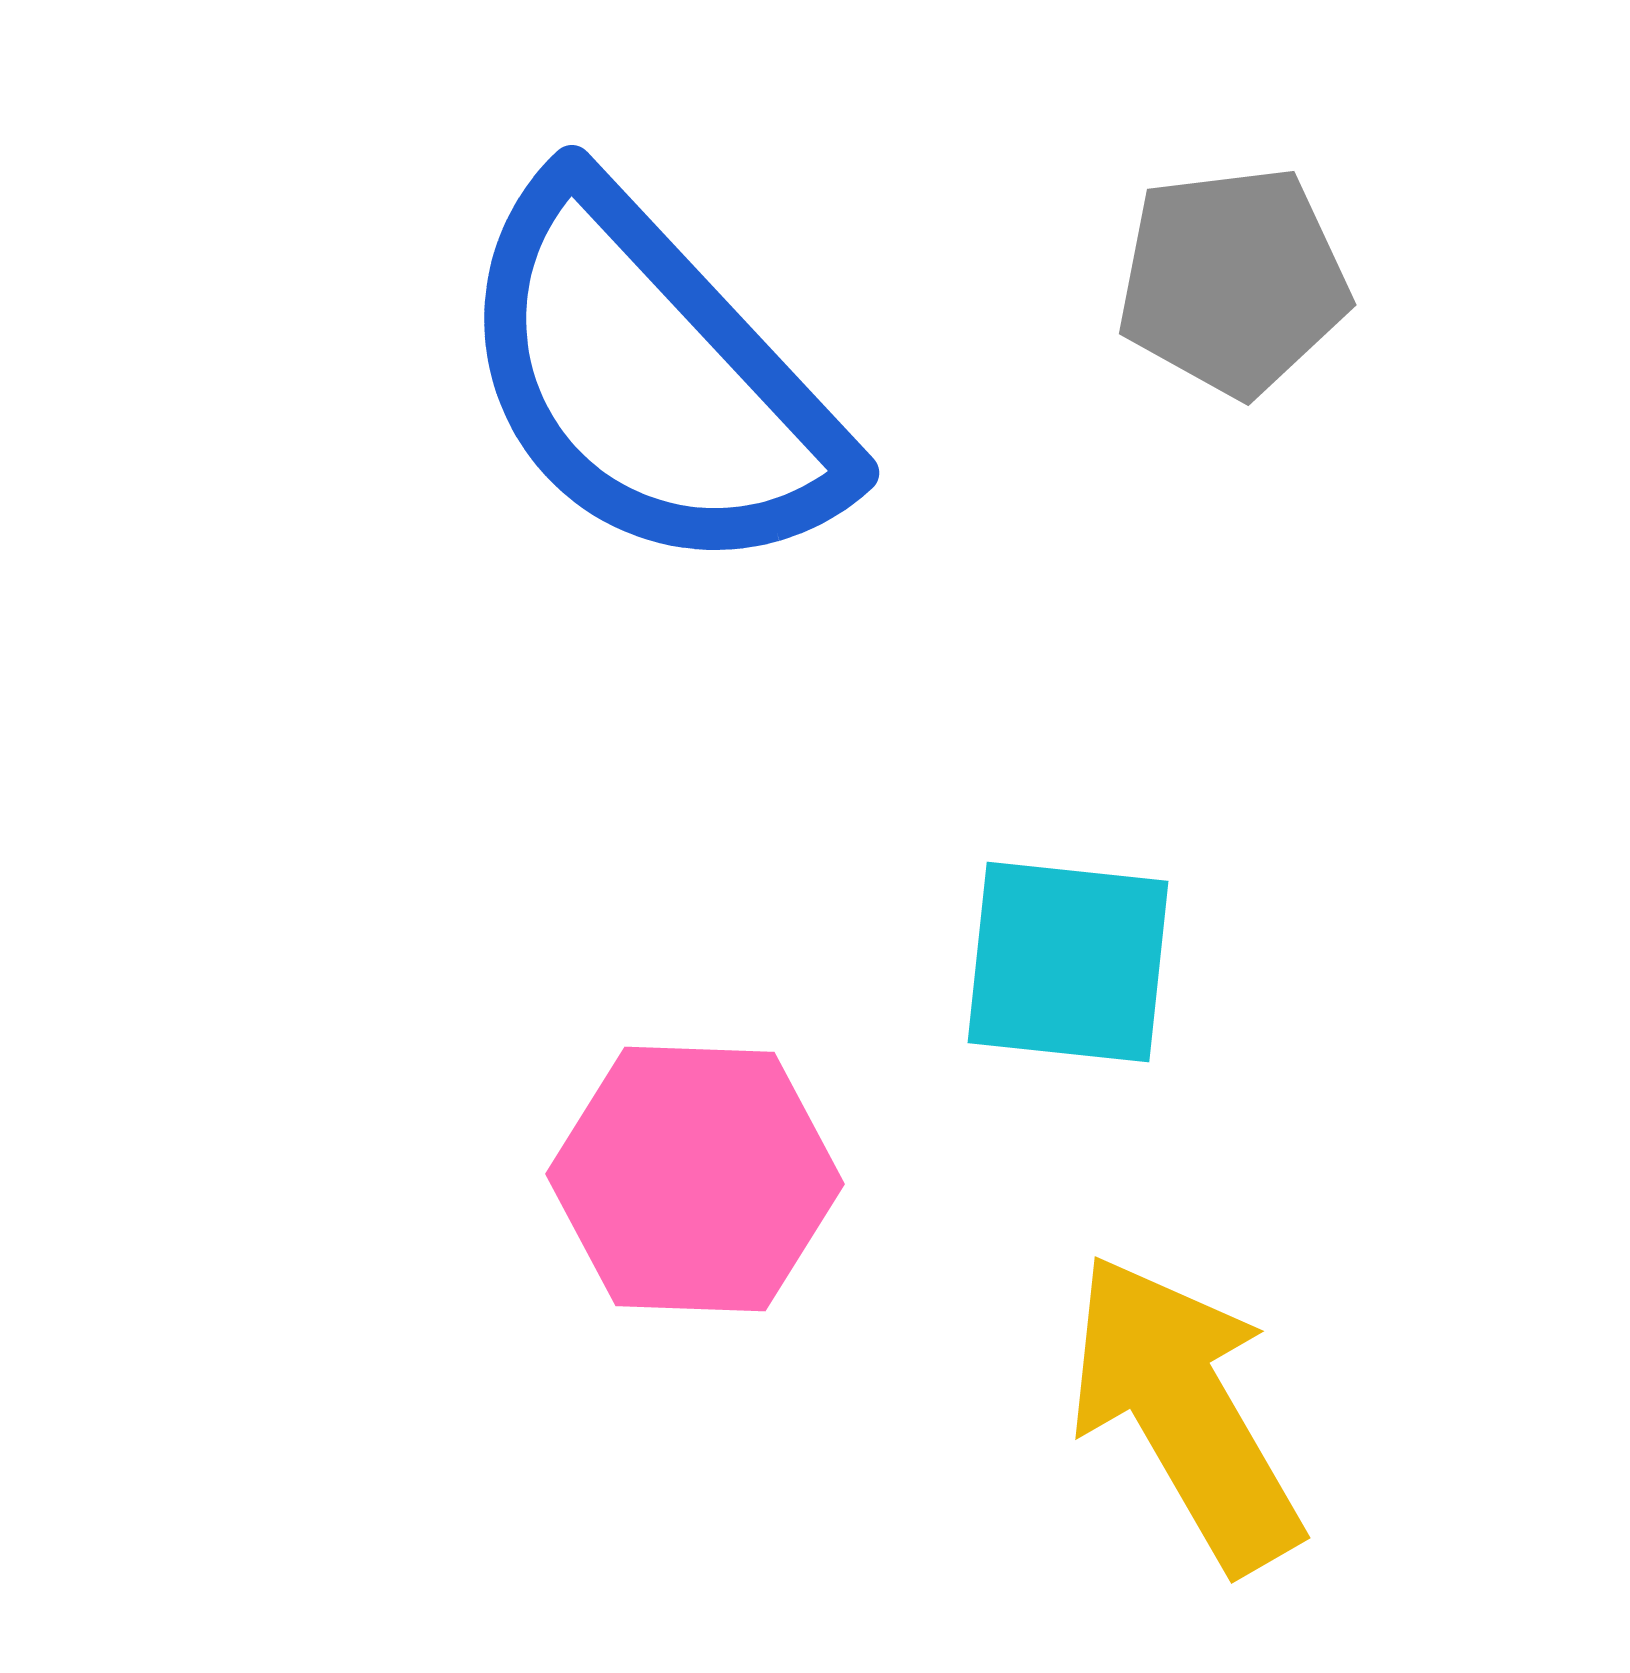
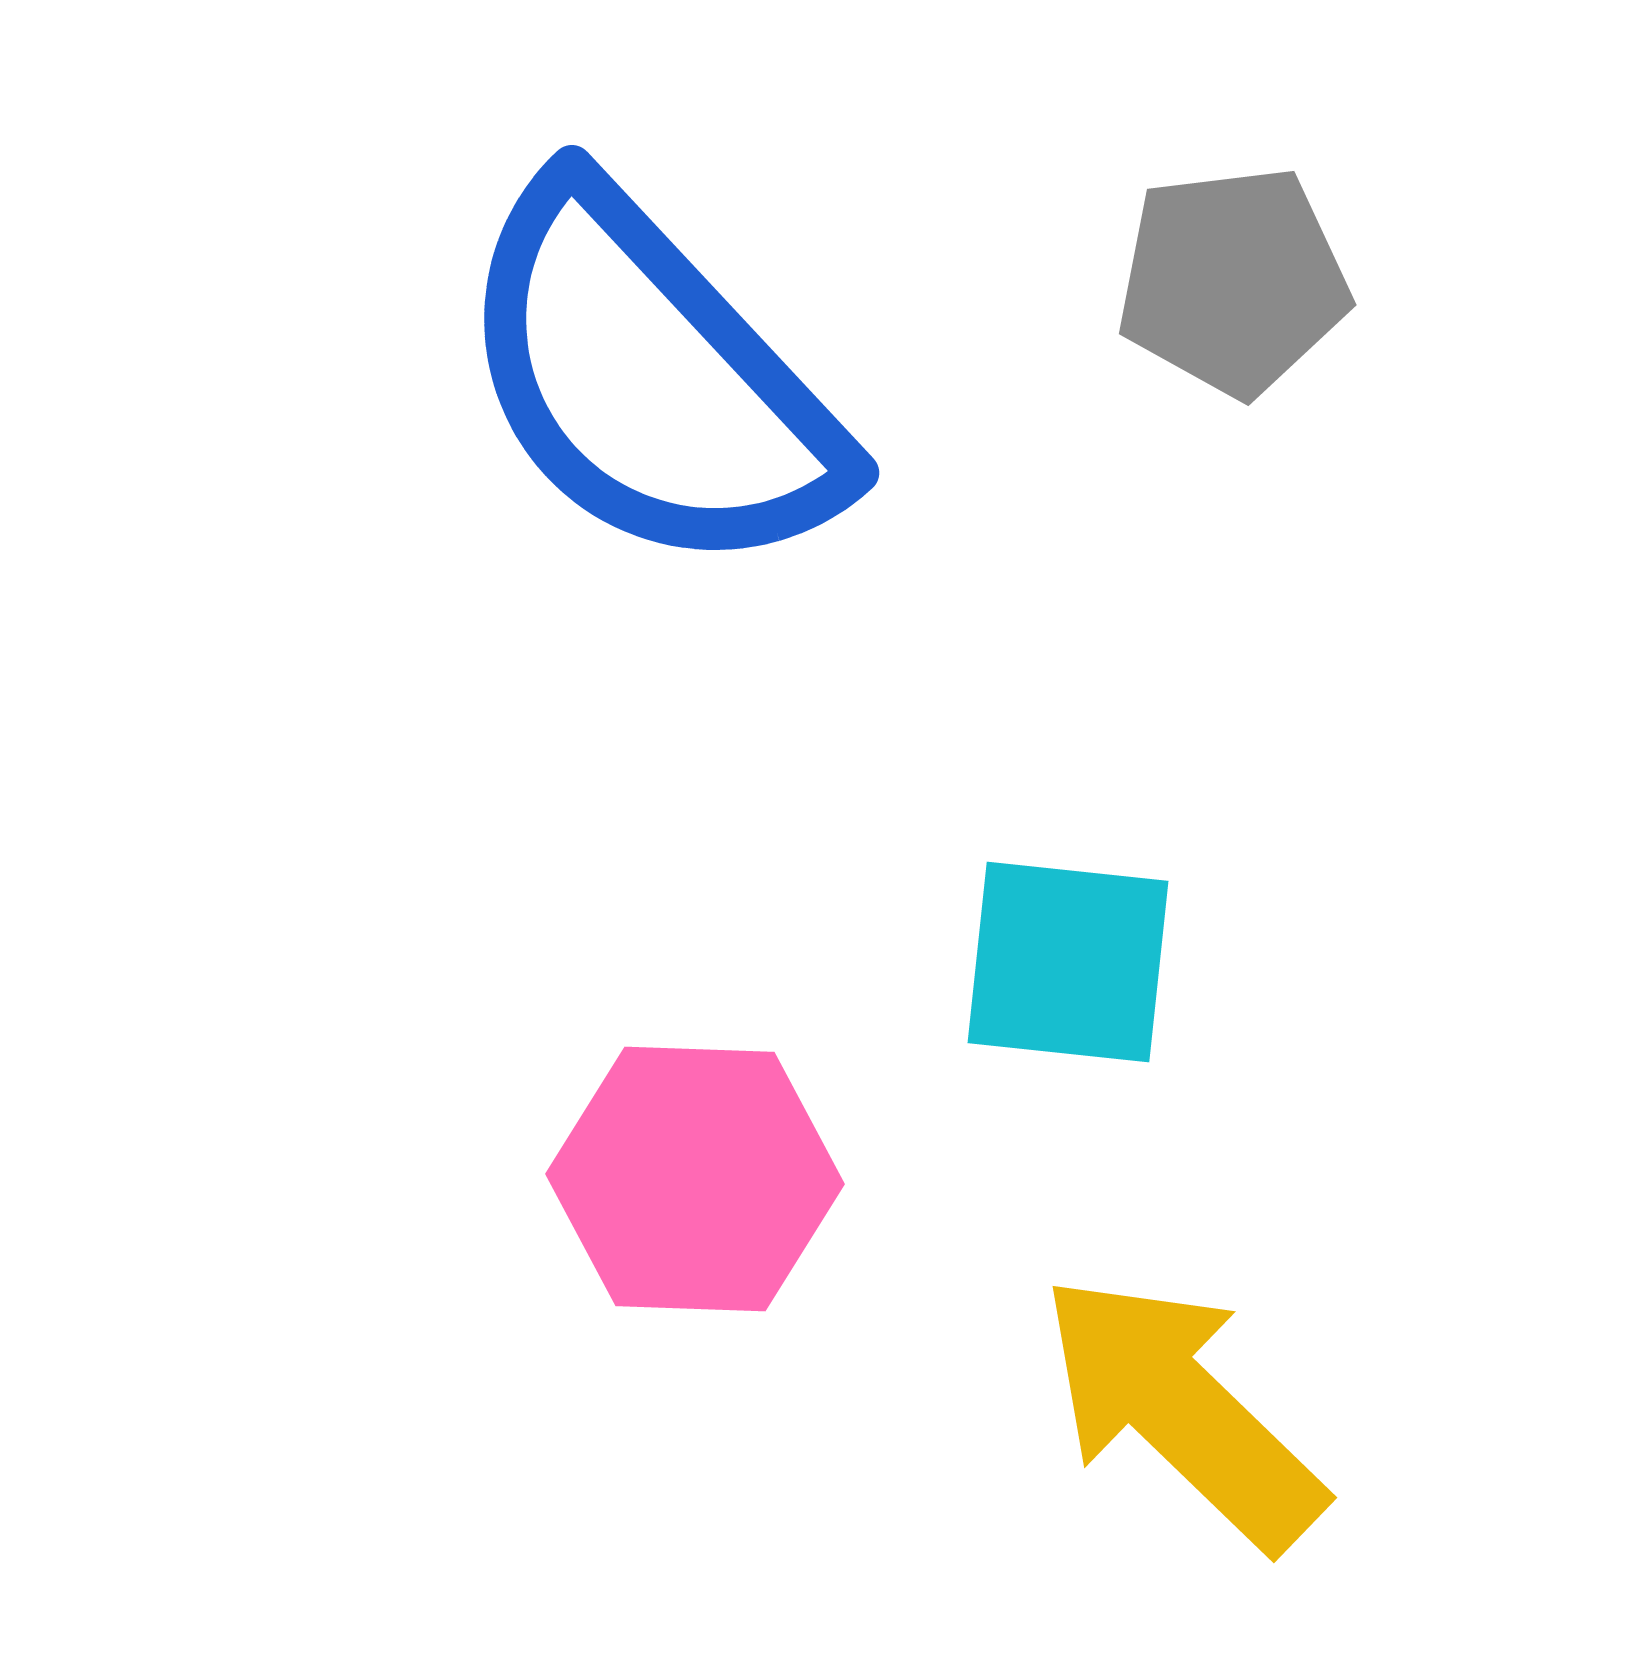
yellow arrow: moved 3 px left, 1 px up; rotated 16 degrees counterclockwise
